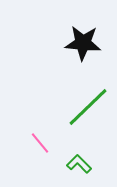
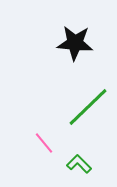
black star: moved 8 px left
pink line: moved 4 px right
